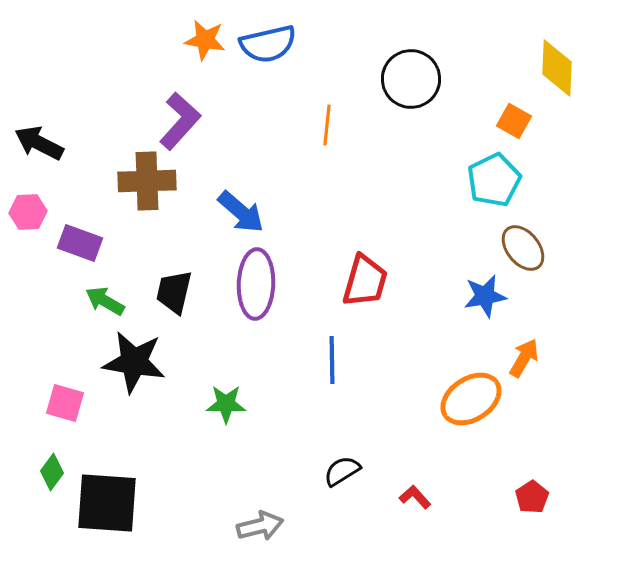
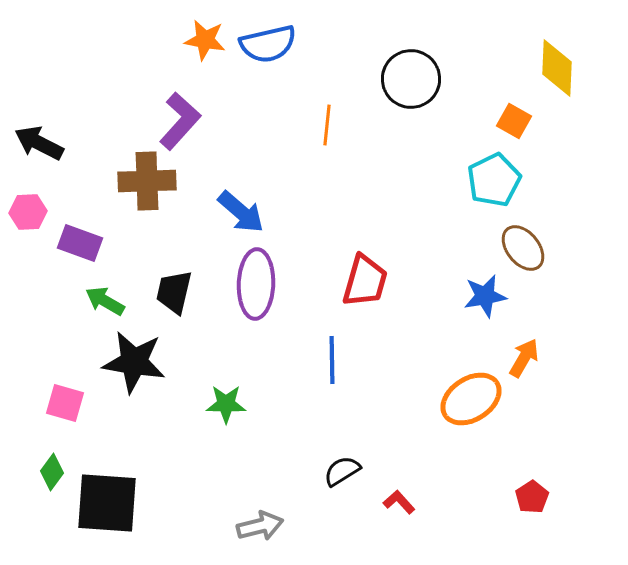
red L-shape: moved 16 px left, 5 px down
